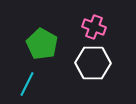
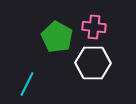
pink cross: rotated 15 degrees counterclockwise
green pentagon: moved 15 px right, 7 px up
